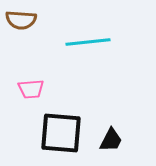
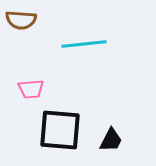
cyan line: moved 4 px left, 2 px down
black square: moved 1 px left, 3 px up
